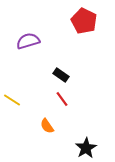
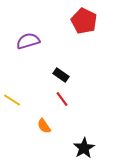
orange semicircle: moved 3 px left
black star: moved 2 px left
